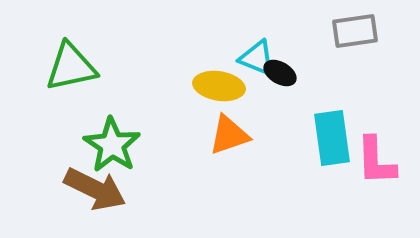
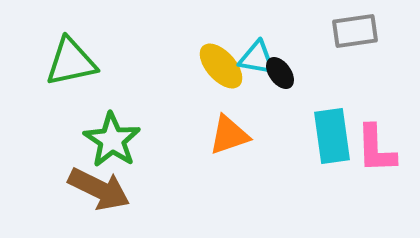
cyan triangle: rotated 12 degrees counterclockwise
green triangle: moved 5 px up
black ellipse: rotated 24 degrees clockwise
yellow ellipse: moved 2 px right, 20 px up; rotated 39 degrees clockwise
cyan rectangle: moved 2 px up
green star: moved 5 px up
pink L-shape: moved 12 px up
brown arrow: moved 4 px right
